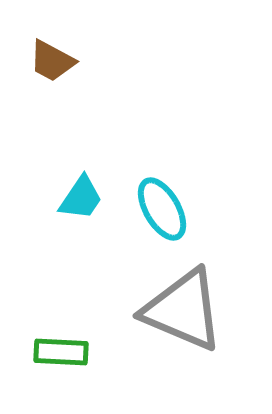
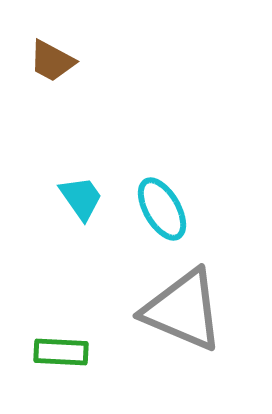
cyan trapezoid: rotated 69 degrees counterclockwise
